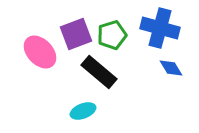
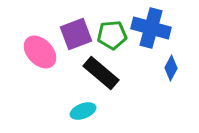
blue cross: moved 9 px left
green pentagon: rotated 12 degrees clockwise
blue diamond: rotated 60 degrees clockwise
black rectangle: moved 2 px right, 1 px down
